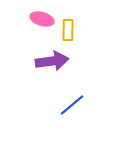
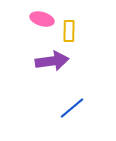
yellow rectangle: moved 1 px right, 1 px down
blue line: moved 3 px down
